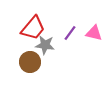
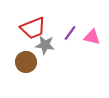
red trapezoid: rotated 28 degrees clockwise
pink triangle: moved 2 px left, 4 px down
brown circle: moved 4 px left
